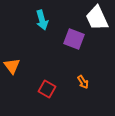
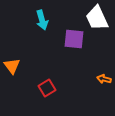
purple square: rotated 15 degrees counterclockwise
orange arrow: moved 21 px right, 3 px up; rotated 136 degrees clockwise
red square: moved 1 px up; rotated 30 degrees clockwise
